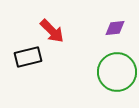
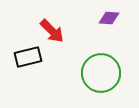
purple diamond: moved 6 px left, 10 px up; rotated 10 degrees clockwise
green circle: moved 16 px left, 1 px down
